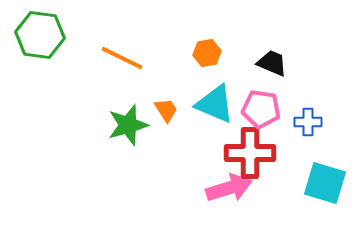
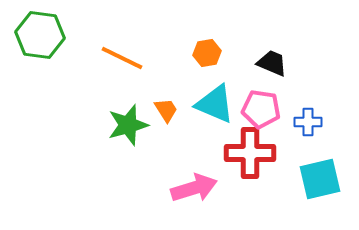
cyan square: moved 5 px left, 4 px up; rotated 30 degrees counterclockwise
pink arrow: moved 35 px left
